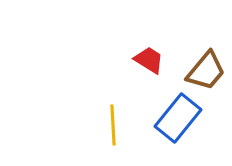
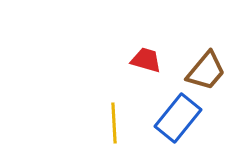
red trapezoid: moved 3 px left; rotated 16 degrees counterclockwise
yellow line: moved 1 px right, 2 px up
